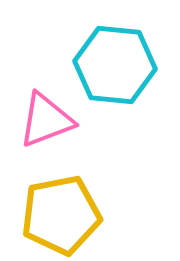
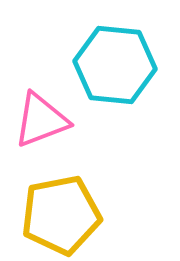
pink triangle: moved 5 px left
